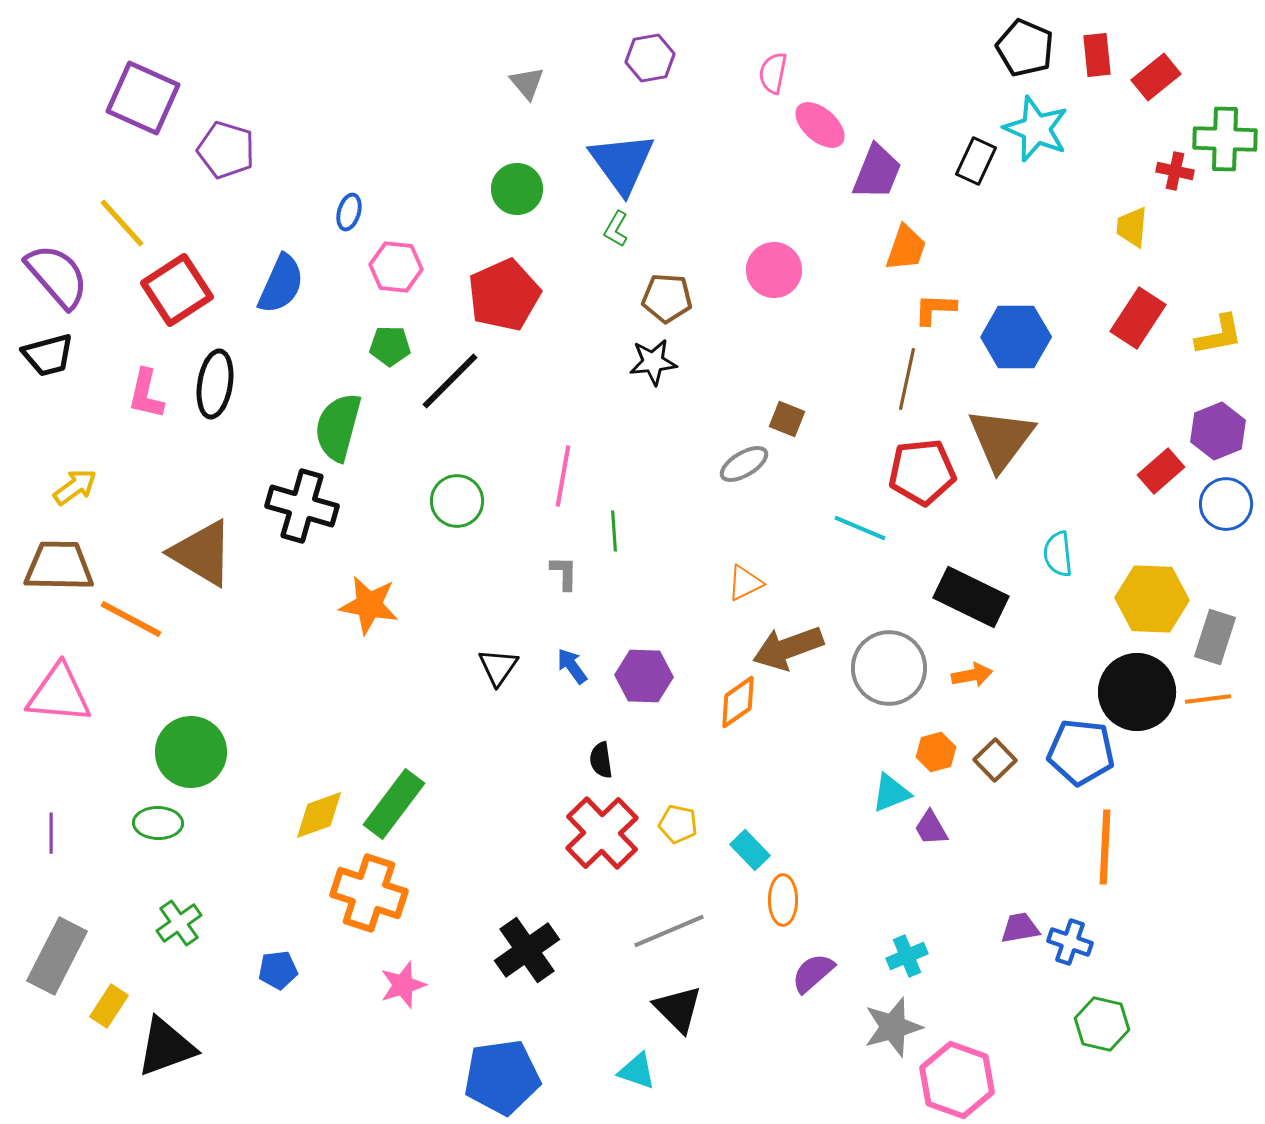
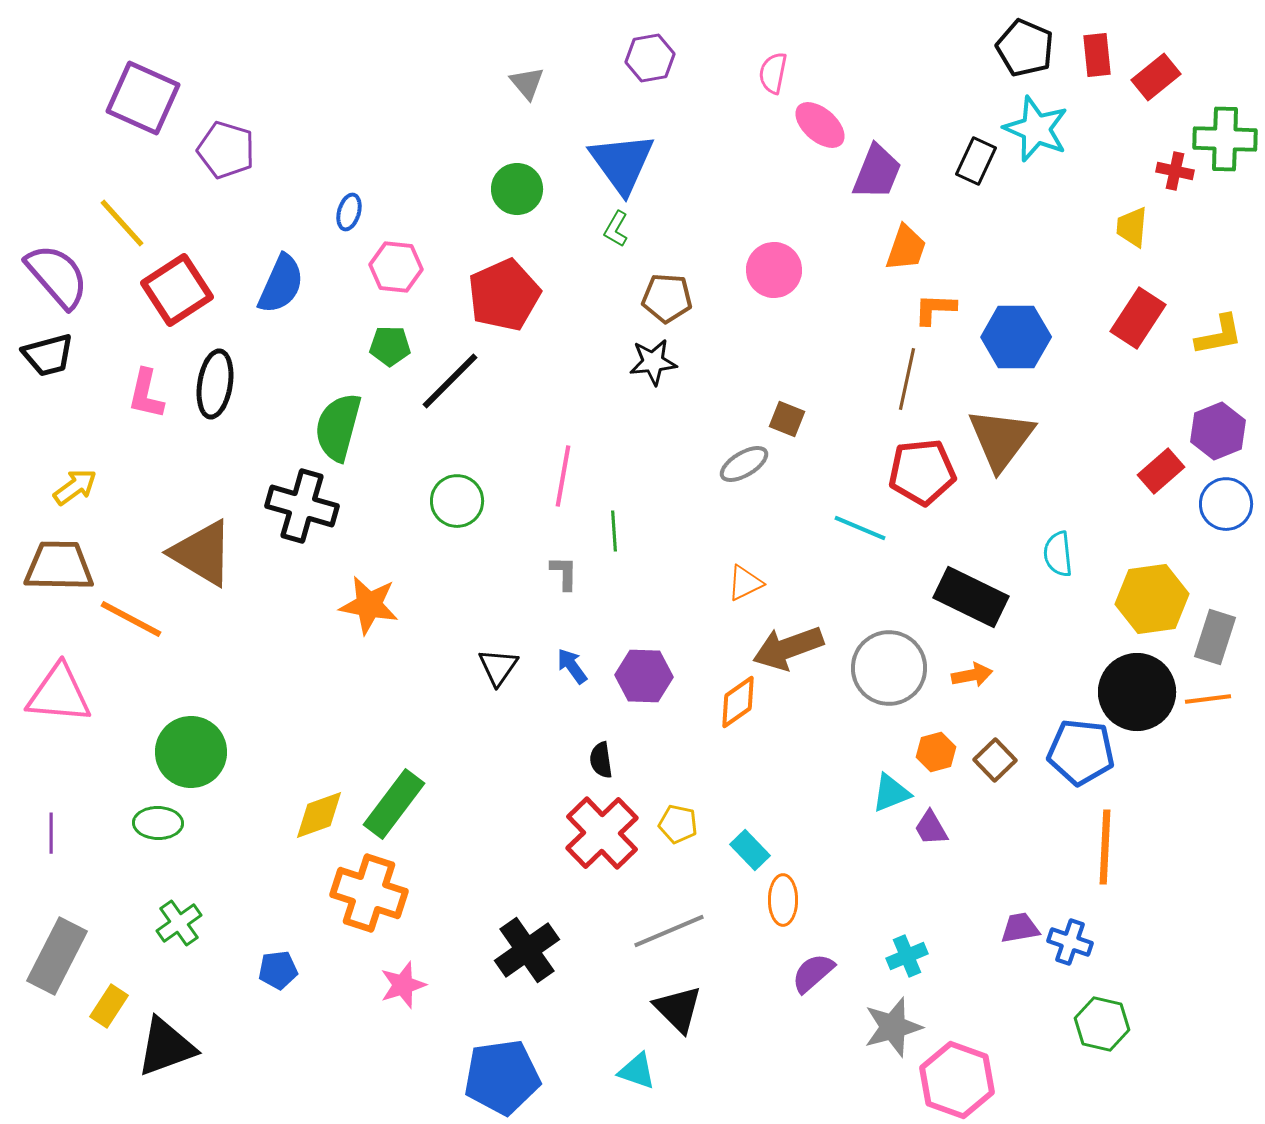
yellow hexagon at (1152, 599): rotated 10 degrees counterclockwise
